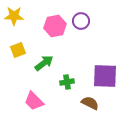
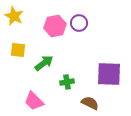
yellow star: rotated 24 degrees clockwise
purple circle: moved 2 px left, 2 px down
yellow square: rotated 28 degrees clockwise
purple square: moved 4 px right, 2 px up
